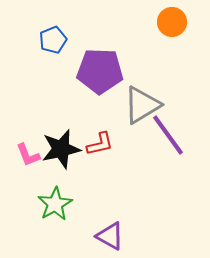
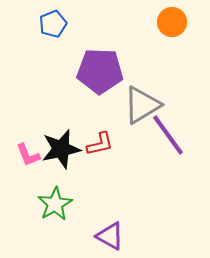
blue pentagon: moved 16 px up
